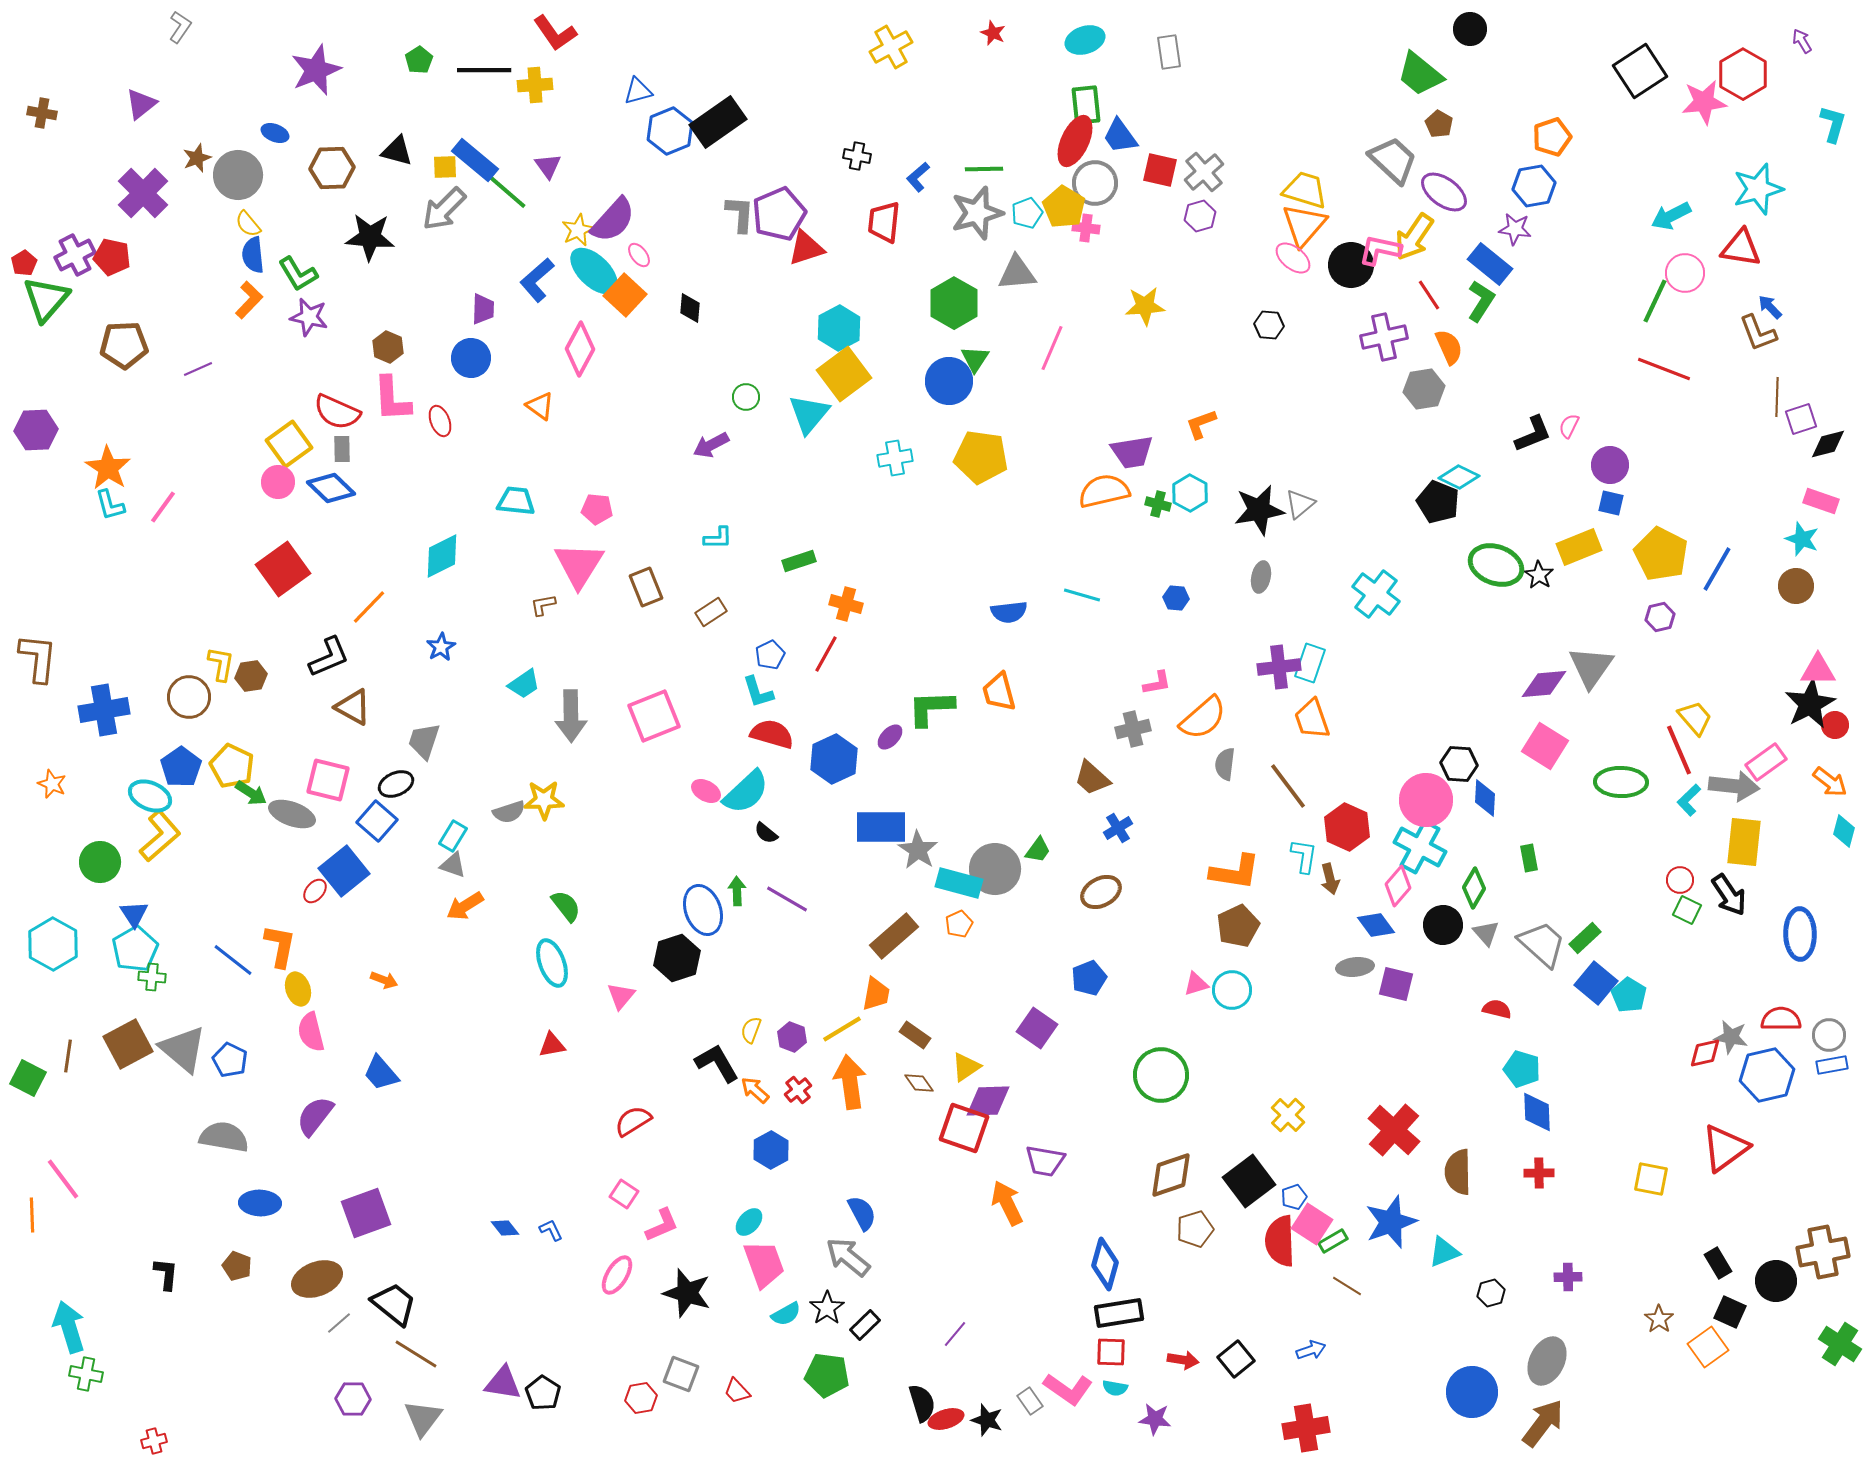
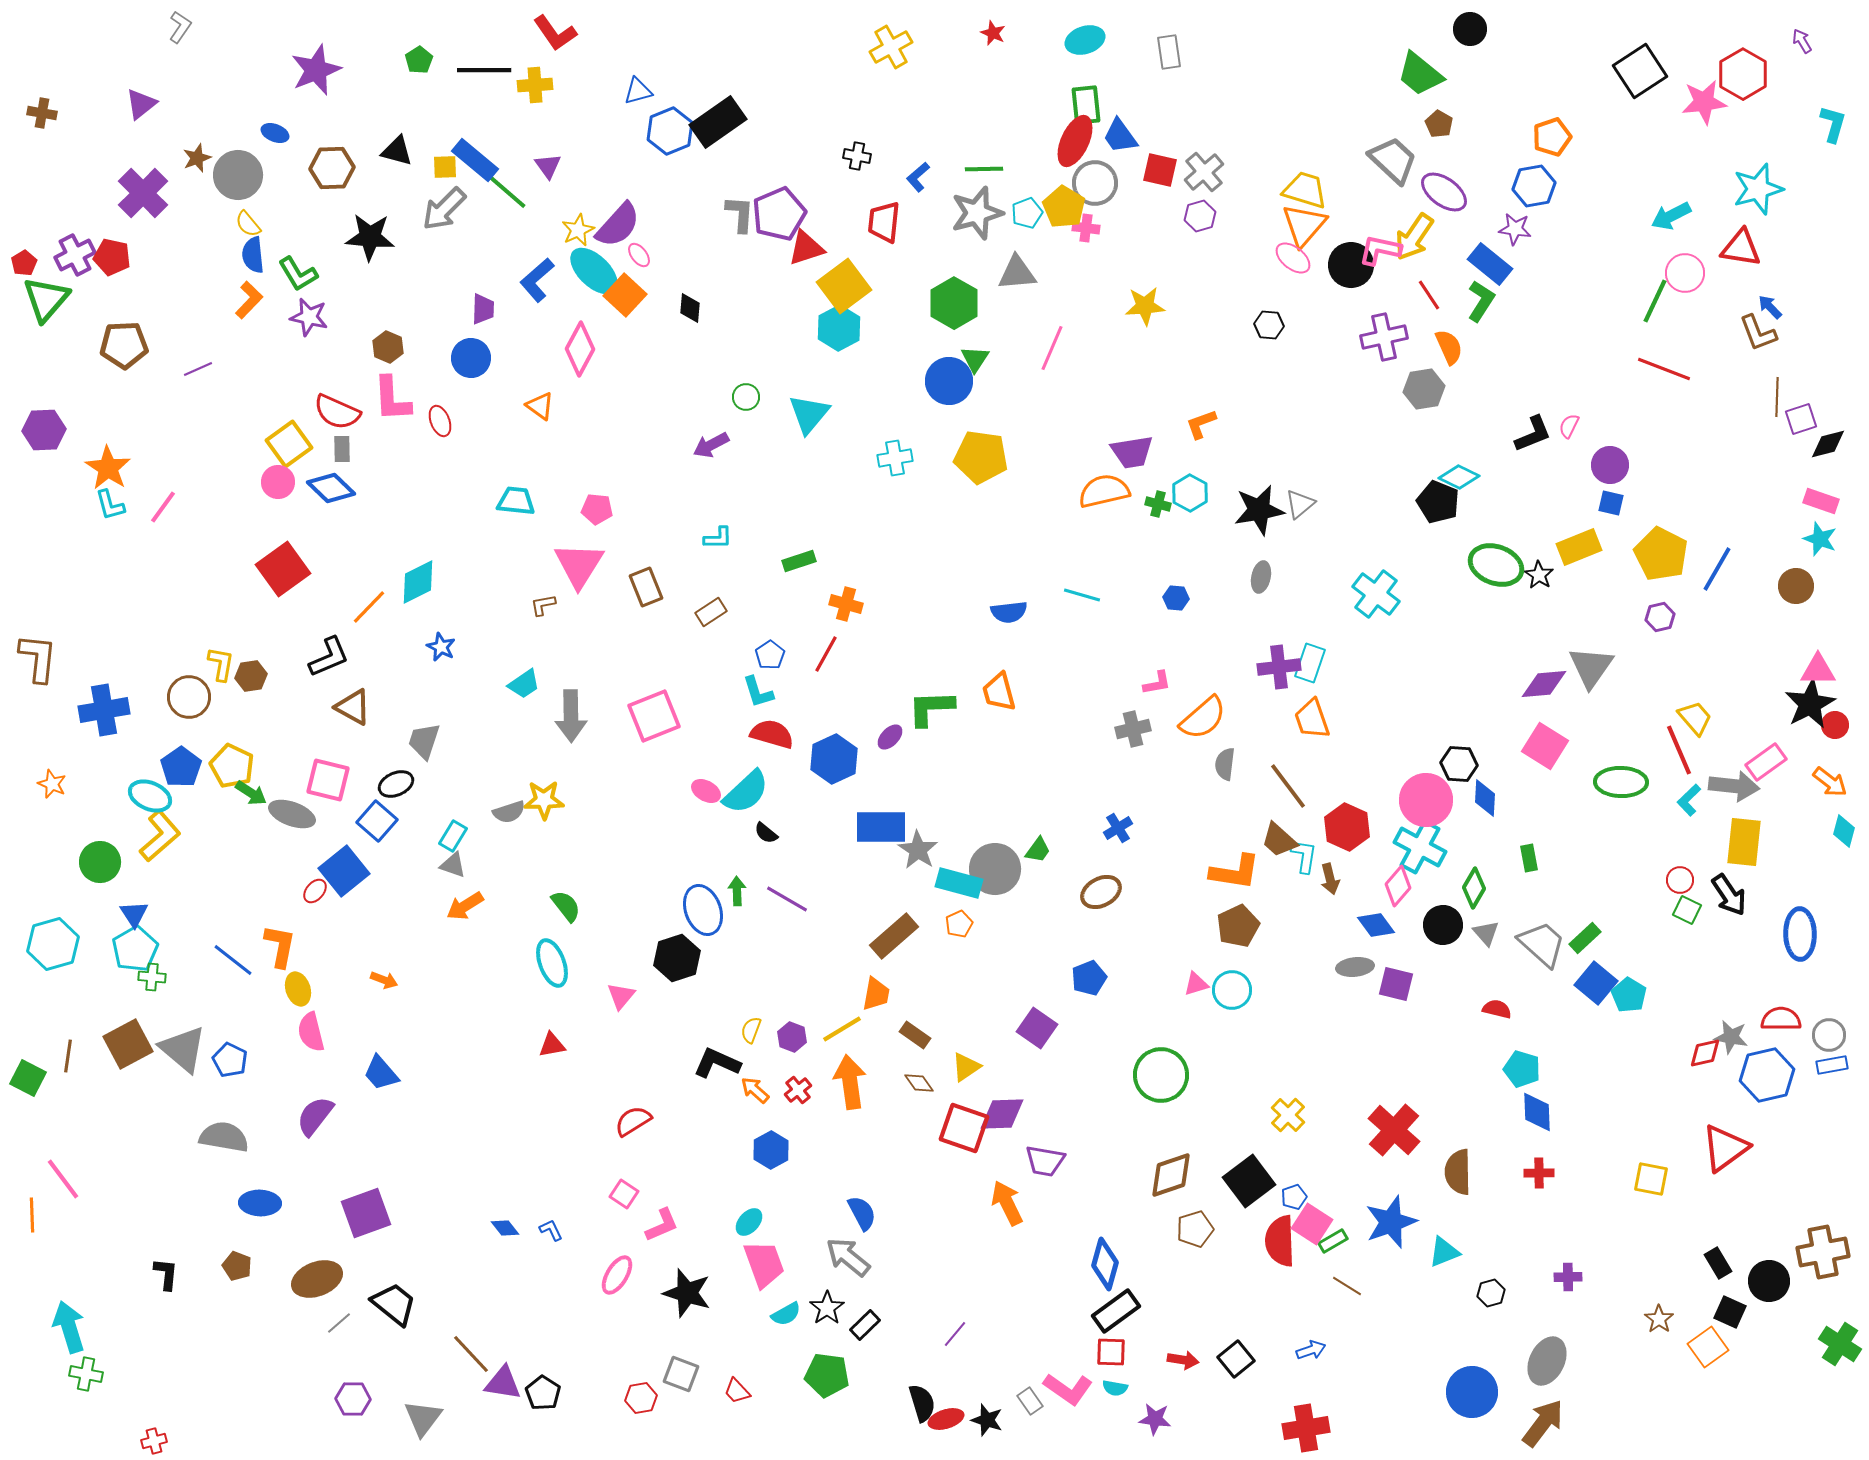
purple semicircle at (613, 220): moved 5 px right, 5 px down
yellow square at (844, 374): moved 88 px up
purple hexagon at (36, 430): moved 8 px right
cyan star at (1802, 539): moved 18 px right
cyan diamond at (442, 556): moved 24 px left, 26 px down
blue star at (441, 647): rotated 16 degrees counterclockwise
blue pentagon at (770, 655): rotated 8 degrees counterclockwise
brown trapezoid at (1092, 778): moved 187 px right, 62 px down
cyan hexagon at (53, 944): rotated 15 degrees clockwise
black L-shape at (717, 1063): rotated 36 degrees counterclockwise
purple diamond at (988, 1101): moved 14 px right, 13 px down
black circle at (1776, 1281): moved 7 px left
black rectangle at (1119, 1313): moved 3 px left, 2 px up; rotated 27 degrees counterclockwise
brown line at (416, 1354): moved 55 px right; rotated 15 degrees clockwise
